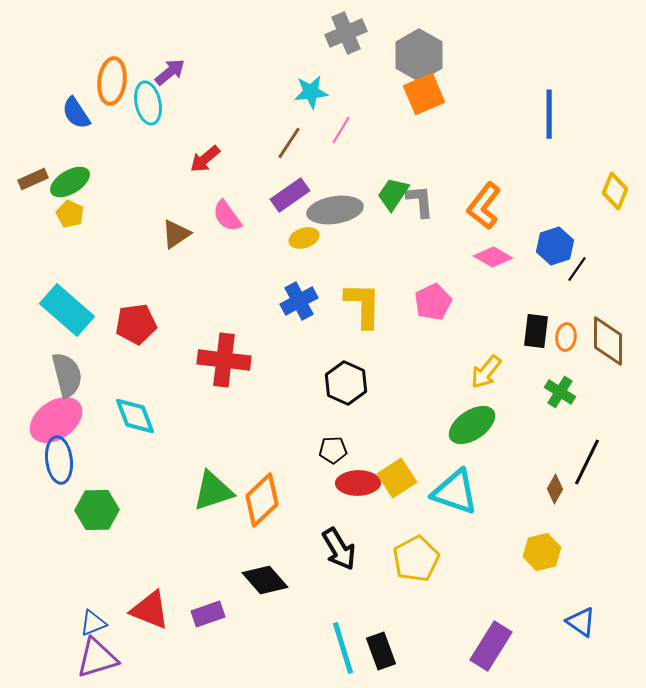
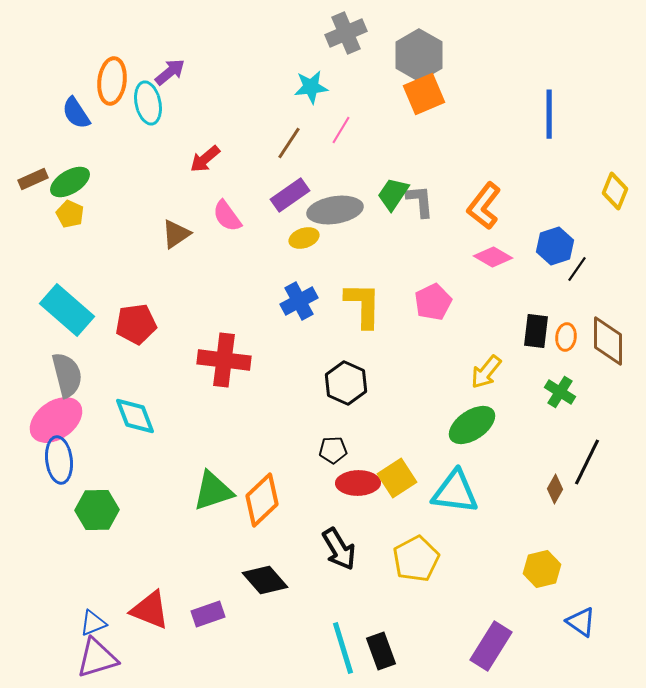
cyan star at (311, 92): moved 5 px up
cyan triangle at (455, 492): rotated 12 degrees counterclockwise
yellow hexagon at (542, 552): moved 17 px down
